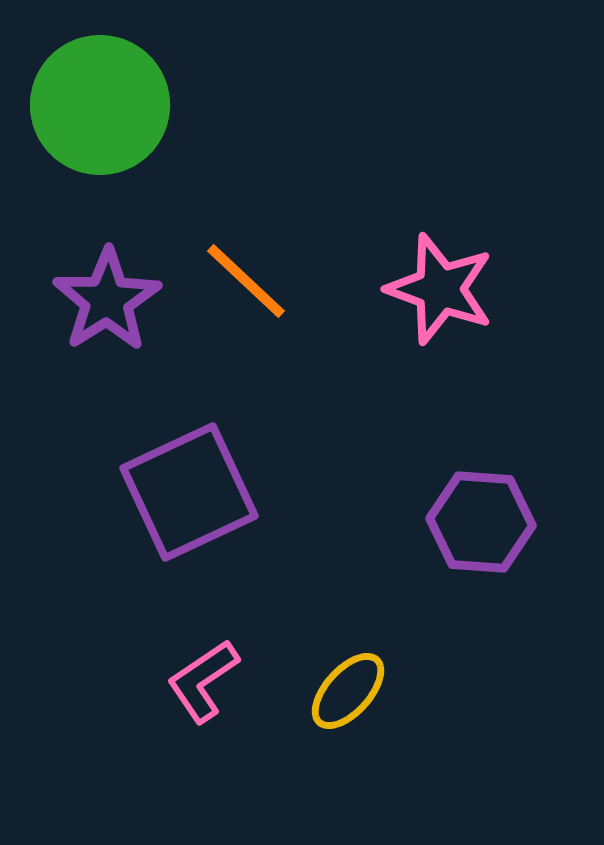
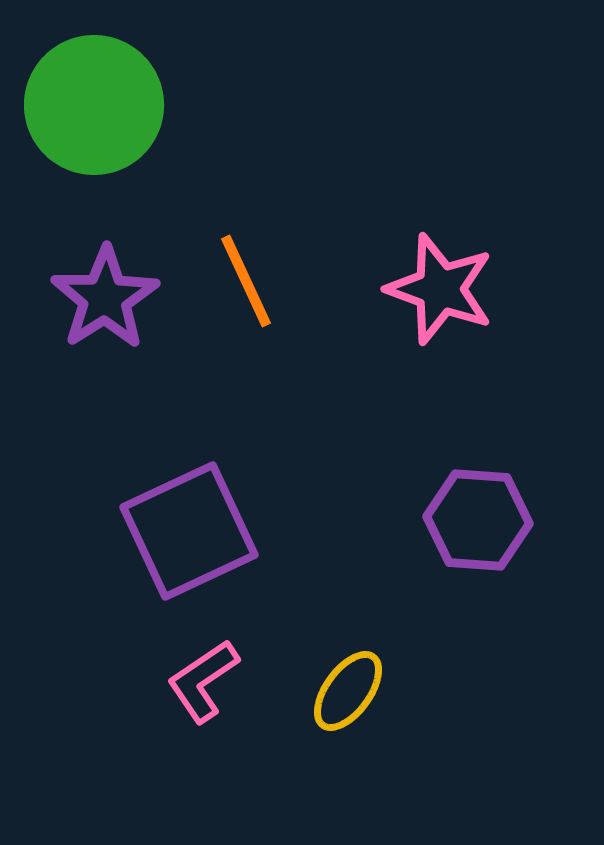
green circle: moved 6 px left
orange line: rotated 22 degrees clockwise
purple star: moved 2 px left, 2 px up
purple square: moved 39 px down
purple hexagon: moved 3 px left, 2 px up
yellow ellipse: rotated 6 degrees counterclockwise
